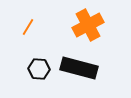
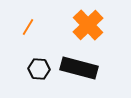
orange cross: rotated 16 degrees counterclockwise
